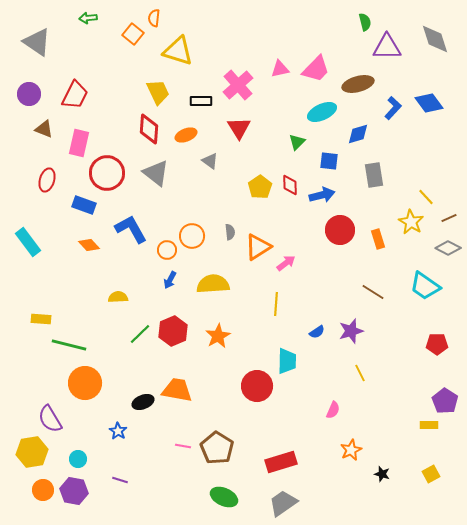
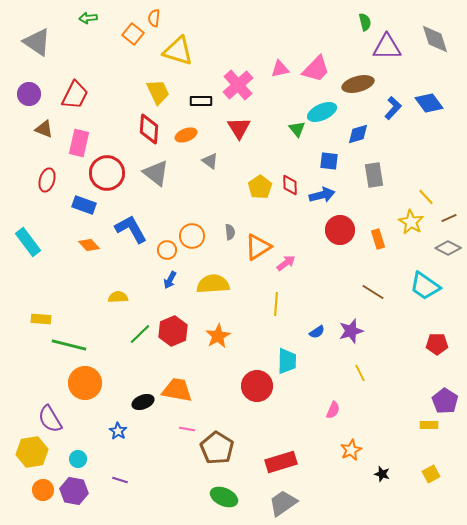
green triangle at (297, 142): moved 13 px up; rotated 24 degrees counterclockwise
pink line at (183, 446): moved 4 px right, 17 px up
